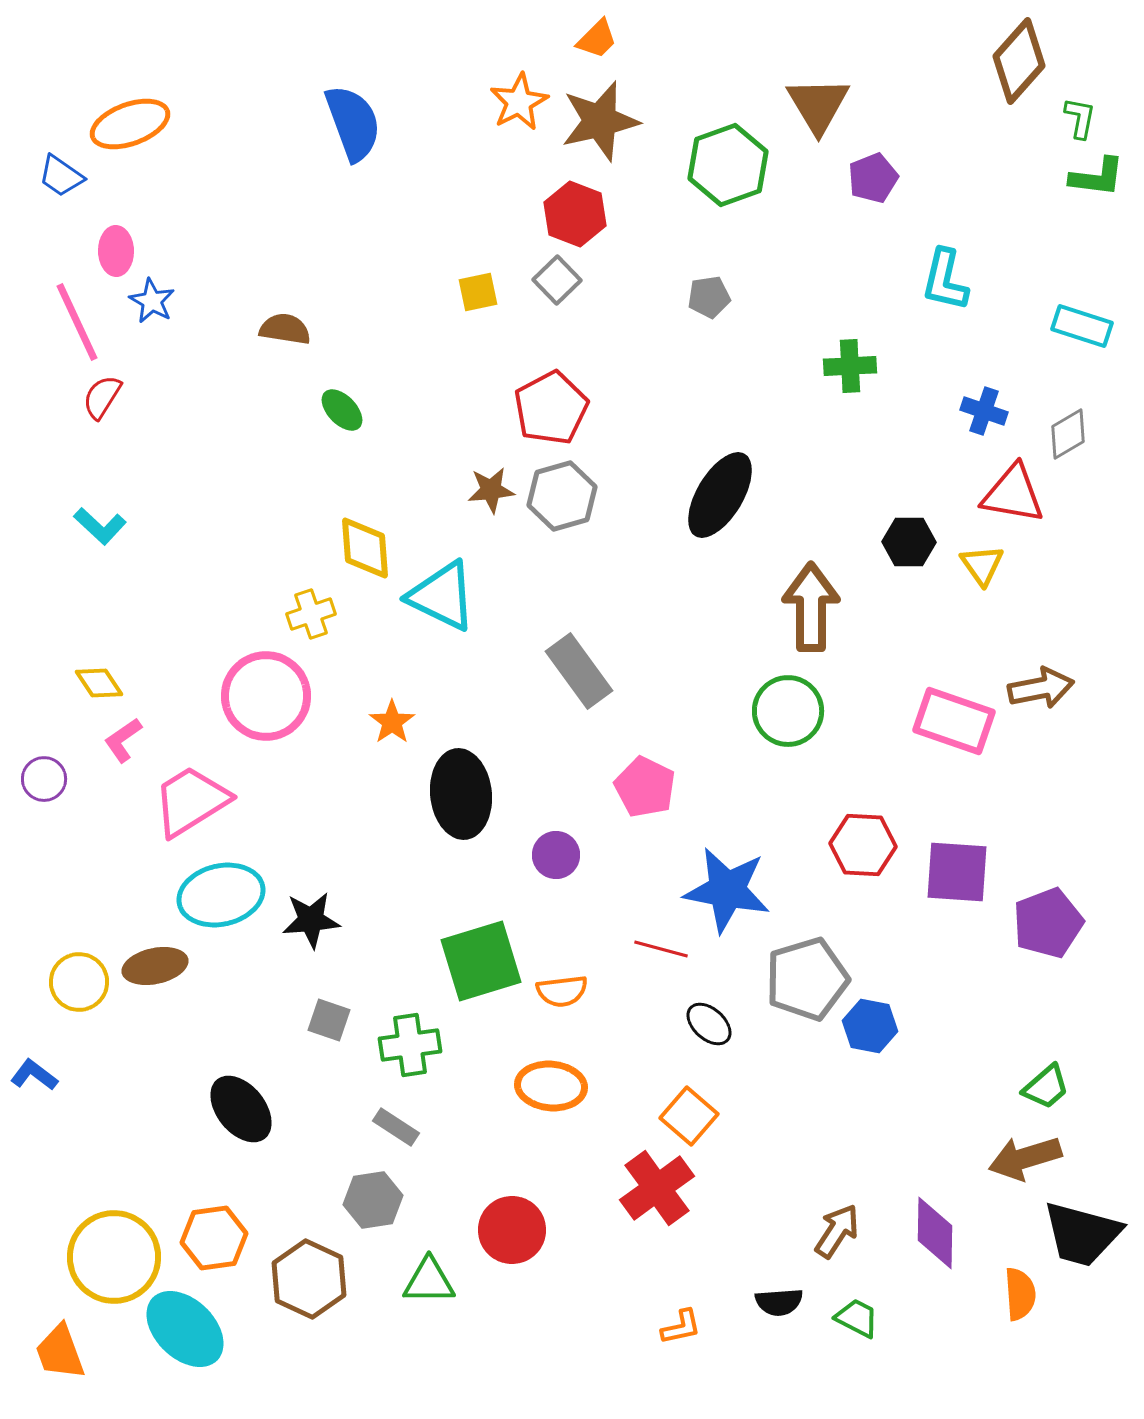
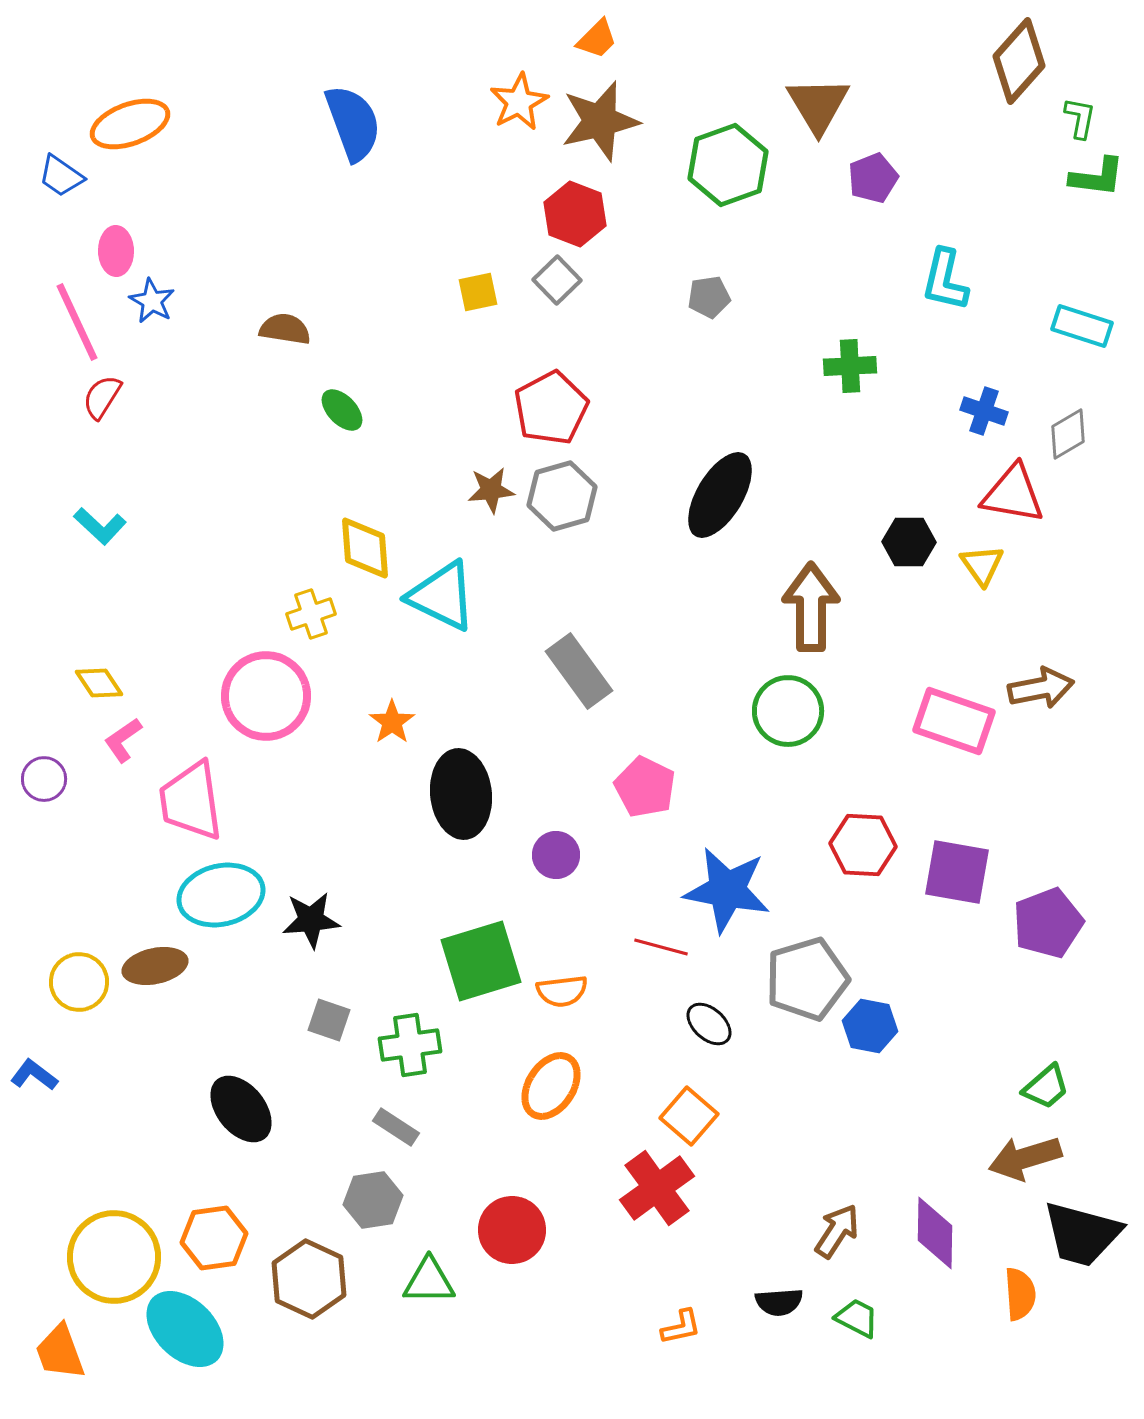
pink trapezoid at (191, 801): rotated 66 degrees counterclockwise
purple square at (957, 872): rotated 6 degrees clockwise
red line at (661, 949): moved 2 px up
orange ellipse at (551, 1086): rotated 62 degrees counterclockwise
